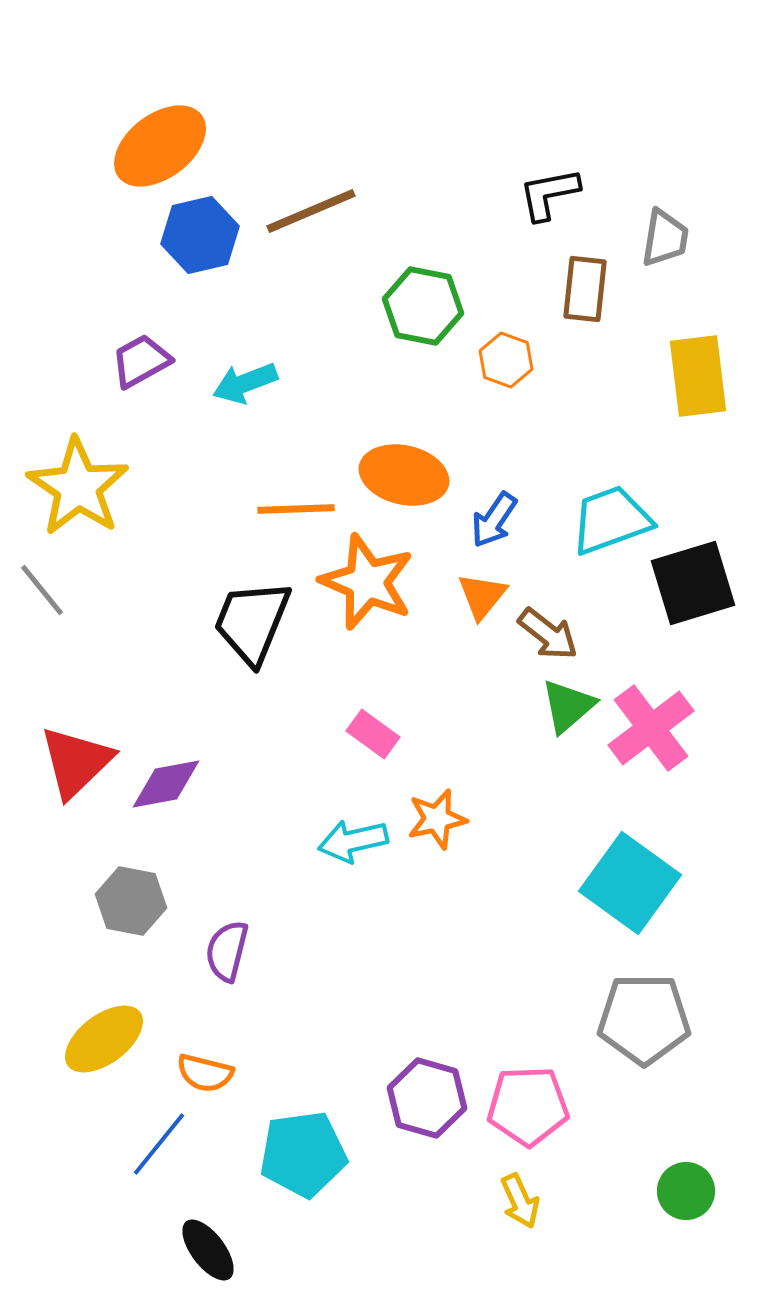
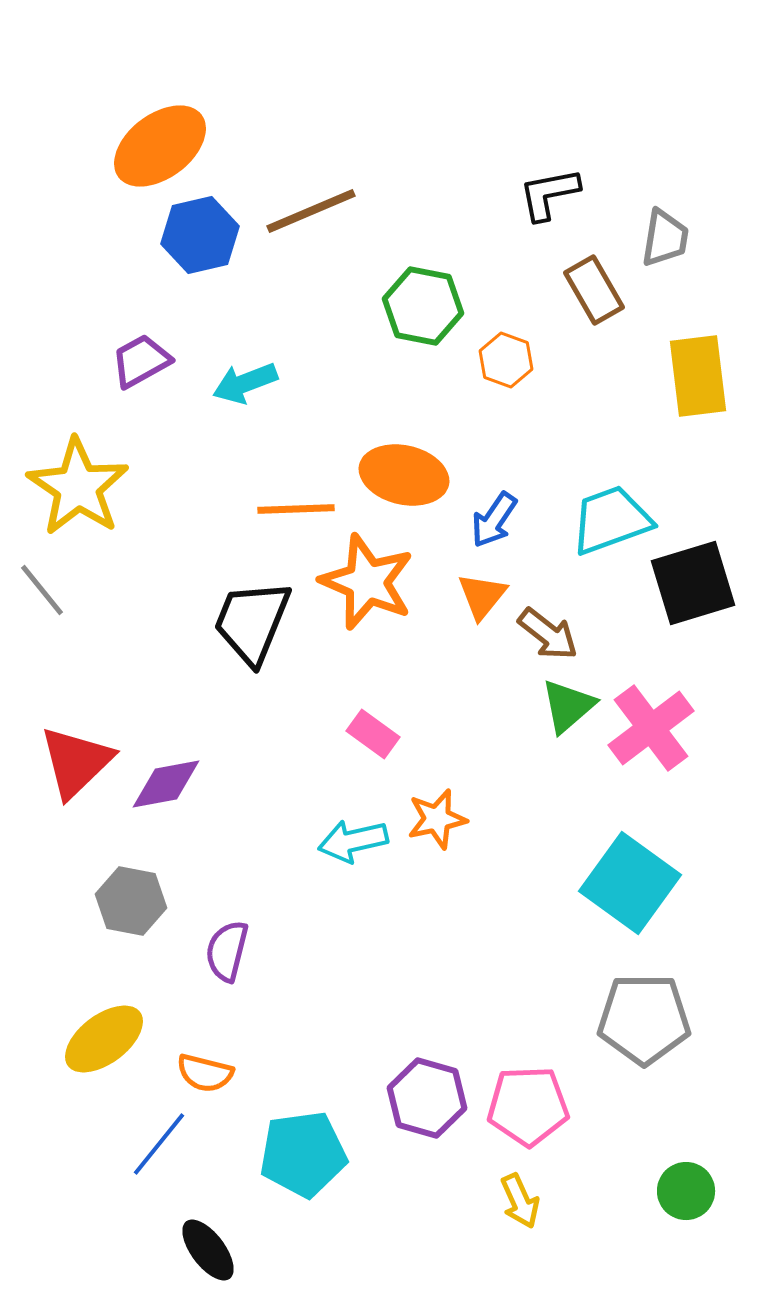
brown rectangle at (585, 289): moved 9 px right, 1 px down; rotated 36 degrees counterclockwise
